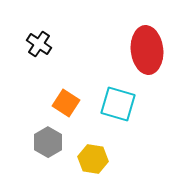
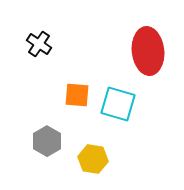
red ellipse: moved 1 px right, 1 px down
orange square: moved 11 px right, 8 px up; rotated 28 degrees counterclockwise
gray hexagon: moved 1 px left, 1 px up
